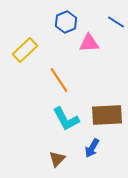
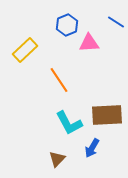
blue hexagon: moved 1 px right, 3 px down
cyan L-shape: moved 3 px right, 4 px down
